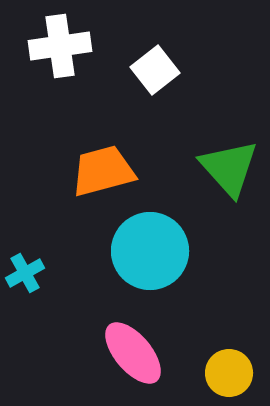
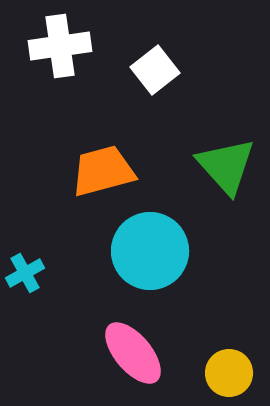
green triangle: moved 3 px left, 2 px up
